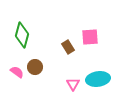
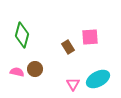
brown circle: moved 2 px down
pink semicircle: rotated 24 degrees counterclockwise
cyan ellipse: rotated 20 degrees counterclockwise
